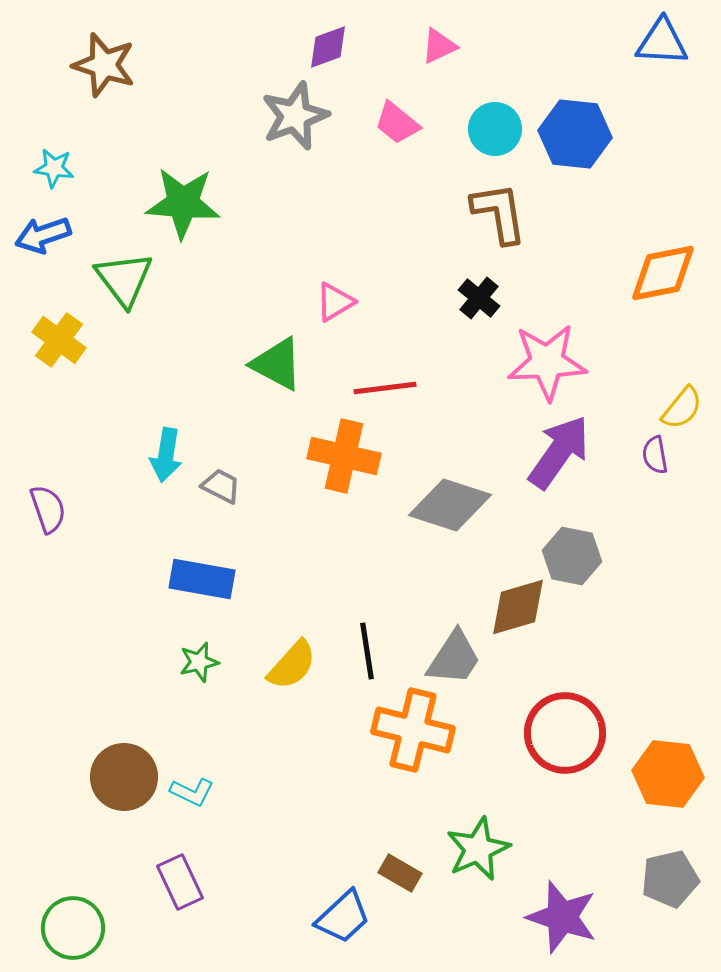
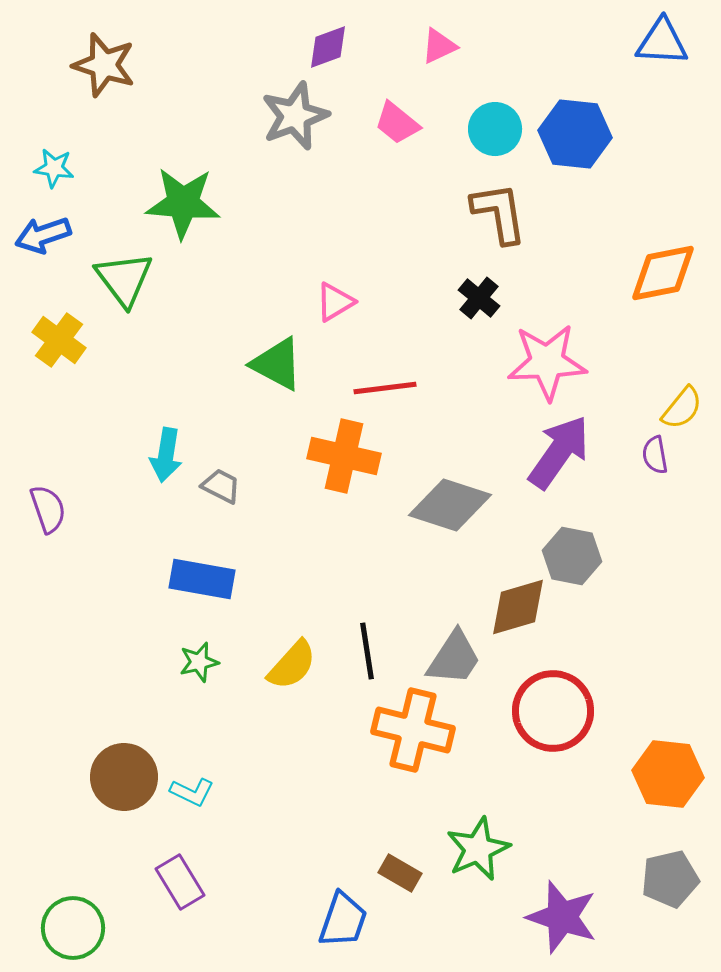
red circle at (565, 733): moved 12 px left, 22 px up
purple rectangle at (180, 882): rotated 6 degrees counterclockwise
blue trapezoid at (343, 917): moved 3 px down; rotated 28 degrees counterclockwise
